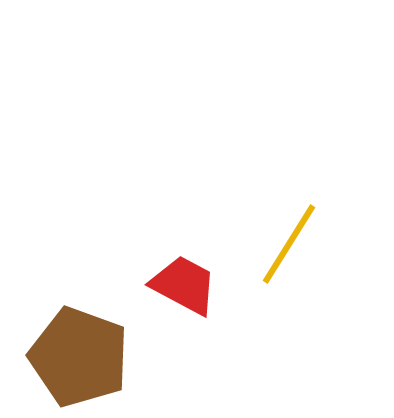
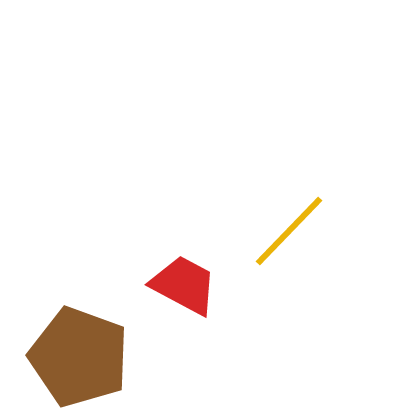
yellow line: moved 13 px up; rotated 12 degrees clockwise
